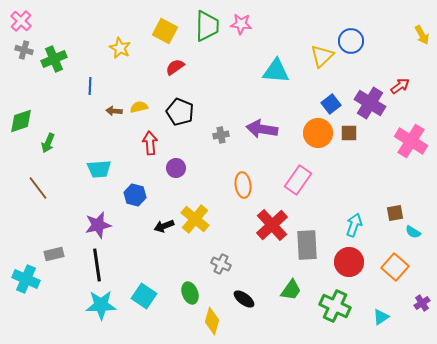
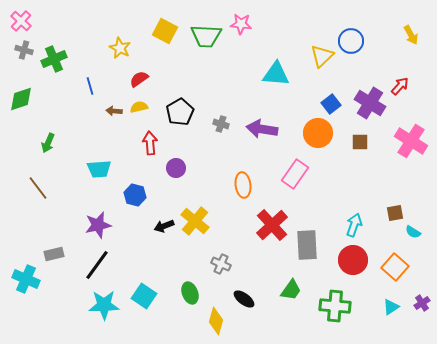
green trapezoid at (207, 26): moved 1 px left, 10 px down; rotated 92 degrees clockwise
yellow arrow at (422, 35): moved 11 px left
red semicircle at (175, 67): moved 36 px left, 12 px down
cyan triangle at (276, 71): moved 3 px down
blue line at (90, 86): rotated 18 degrees counterclockwise
red arrow at (400, 86): rotated 12 degrees counterclockwise
black pentagon at (180, 112): rotated 20 degrees clockwise
green diamond at (21, 121): moved 22 px up
brown square at (349, 133): moved 11 px right, 9 px down
gray cross at (221, 135): moved 11 px up; rotated 28 degrees clockwise
pink rectangle at (298, 180): moved 3 px left, 6 px up
yellow cross at (195, 219): moved 2 px down
red circle at (349, 262): moved 4 px right, 2 px up
black line at (97, 265): rotated 44 degrees clockwise
cyan star at (101, 305): moved 3 px right
green cross at (335, 306): rotated 20 degrees counterclockwise
cyan triangle at (381, 317): moved 10 px right, 10 px up
yellow diamond at (212, 321): moved 4 px right
